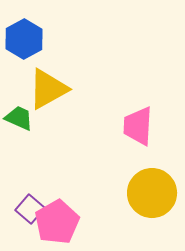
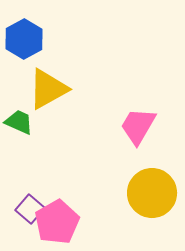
green trapezoid: moved 4 px down
pink trapezoid: rotated 27 degrees clockwise
